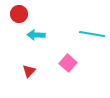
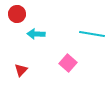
red circle: moved 2 px left
cyan arrow: moved 1 px up
red triangle: moved 8 px left, 1 px up
